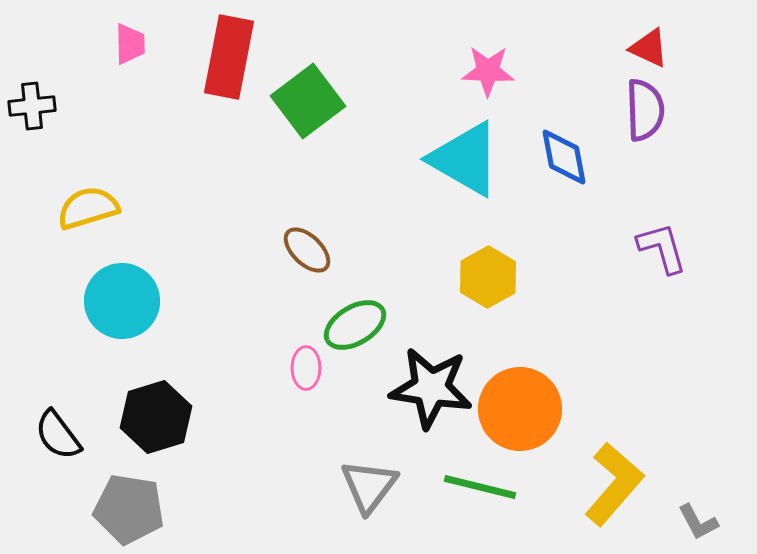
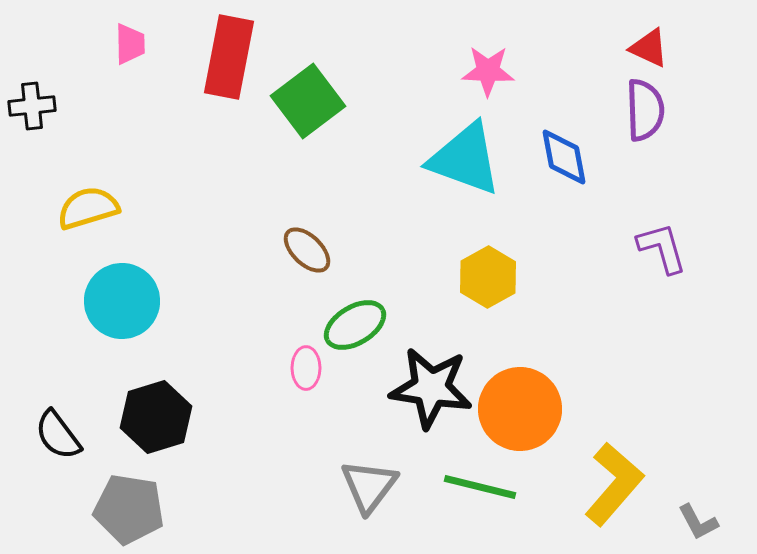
cyan triangle: rotated 10 degrees counterclockwise
